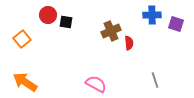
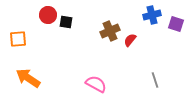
blue cross: rotated 12 degrees counterclockwise
brown cross: moved 1 px left
orange square: moved 4 px left; rotated 36 degrees clockwise
red semicircle: moved 1 px right, 3 px up; rotated 136 degrees counterclockwise
orange arrow: moved 3 px right, 4 px up
